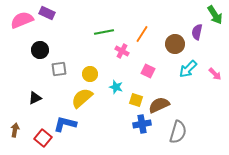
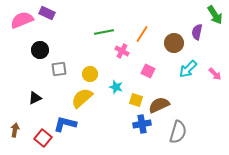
brown circle: moved 1 px left, 1 px up
